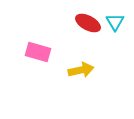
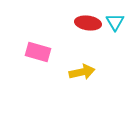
red ellipse: rotated 20 degrees counterclockwise
yellow arrow: moved 1 px right, 2 px down
